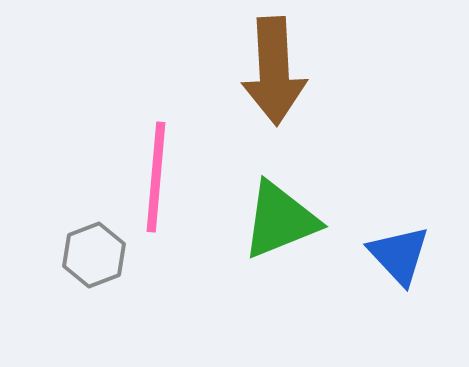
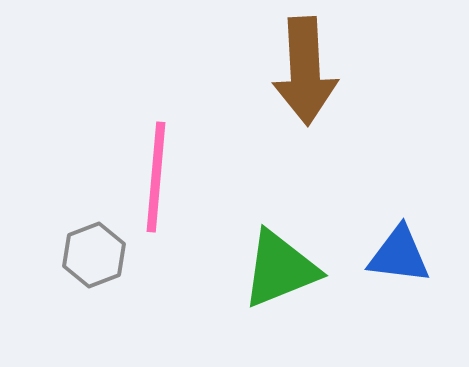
brown arrow: moved 31 px right
green triangle: moved 49 px down
blue triangle: rotated 40 degrees counterclockwise
